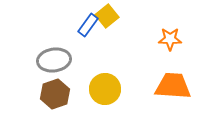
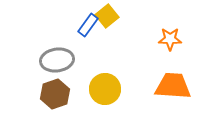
gray ellipse: moved 3 px right
